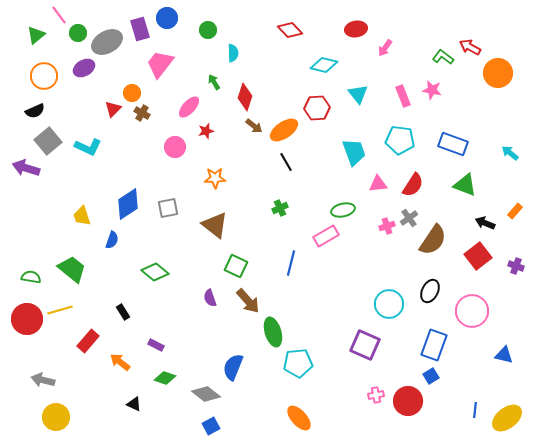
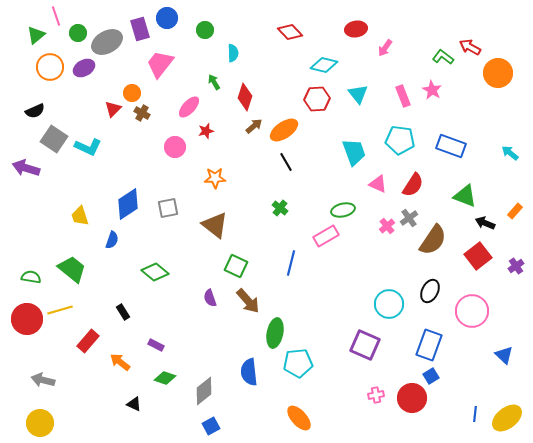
pink line at (59, 15): moved 3 px left, 1 px down; rotated 18 degrees clockwise
green circle at (208, 30): moved 3 px left
red diamond at (290, 30): moved 2 px down
orange circle at (44, 76): moved 6 px right, 9 px up
pink star at (432, 90): rotated 18 degrees clockwise
red hexagon at (317, 108): moved 9 px up
brown arrow at (254, 126): rotated 78 degrees counterclockwise
gray square at (48, 141): moved 6 px right, 2 px up; rotated 16 degrees counterclockwise
blue rectangle at (453, 144): moved 2 px left, 2 px down
pink triangle at (378, 184): rotated 30 degrees clockwise
green triangle at (465, 185): moved 11 px down
green cross at (280, 208): rotated 28 degrees counterclockwise
yellow trapezoid at (82, 216): moved 2 px left
pink cross at (387, 226): rotated 21 degrees counterclockwise
purple cross at (516, 266): rotated 35 degrees clockwise
green ellipse at (273, 332): moved 2 px right, 1 px down; rotated 28 degrees clockwise
blue rectangle at (434, 345): moved 5 px left
blue triangle at (504, 355): rotated 30 degrees clockwise
blue semicircle at (233, 367): moved 16 px right, 5 px down; rotated 28 degrees counterclockwise
gray diamond at (206, 394): moved 2 px left, 3 px up; rotated 76 degrees counterclockwise
red circle at (408, 401): moved 4 px right, 3 px up
blue line at (475, 410): moved 4 px down
yellow circle at (56, 417): moved 16 px left, 6 px down
